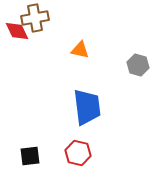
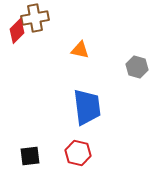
red diamond: rotated 70 degrees clockwise
gray hexagon: moved 1 px left, 2 px down
